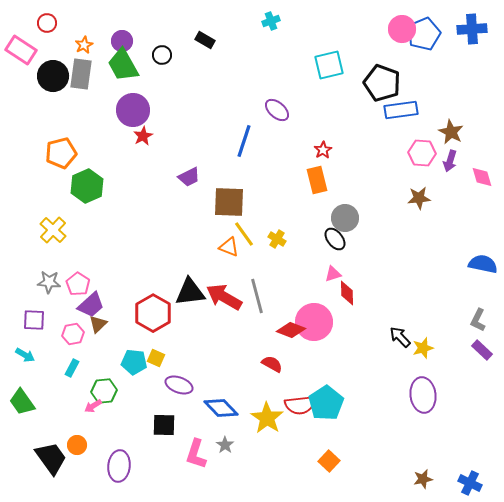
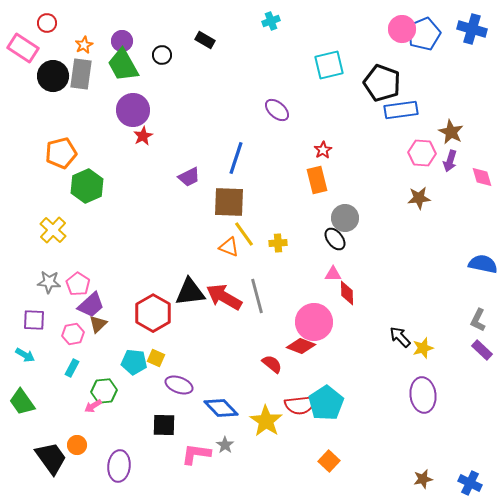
blue cross at (472, 29): rotated 20 degrees clockwise
pink rectangle at (21, 50): moved 2 px right, 2 px up
blue line at (244, 141): moved 8 px left, 17 px down
yellow cross at (277, 239): moved 1 px right, 4 px down; rotated 36 degrees counterclockwise
pink triangle at (333, 274): rotated 18 degrees clockwise
red diamond at (291, 330): moved 10 px right, 16 px down
red semicircle at (272, 364): rotated 10 degrees clockwise
yellow star at (267, 418): moved 1 px left, 3 px down
pink L-shape at (196, 454): rotated 80 degrees clockwise
